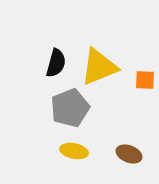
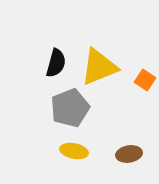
orange square: rotated 30 degrees clockwise
brown ellipse: rotated 30 degrees counterclockwise
